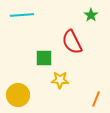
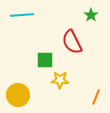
green square: moved 1 px right, 2 px down
orange line: moved 2 px up
